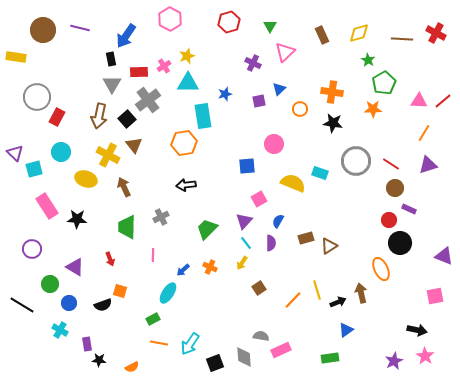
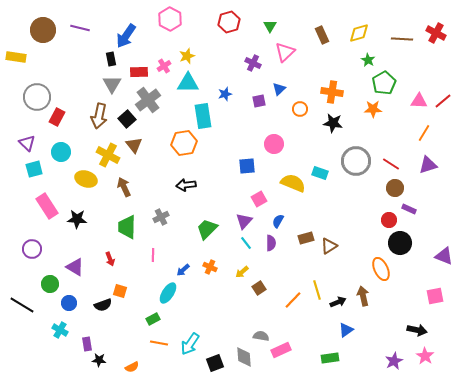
purple triangle at (15, 153): moved 12 px right, 10 px up
yellow arrow at (242, 263): moved 9 px down; rotated 16 degrees clockwise
brown arrow at (361, 293): moved 2 px right, 3 px down
